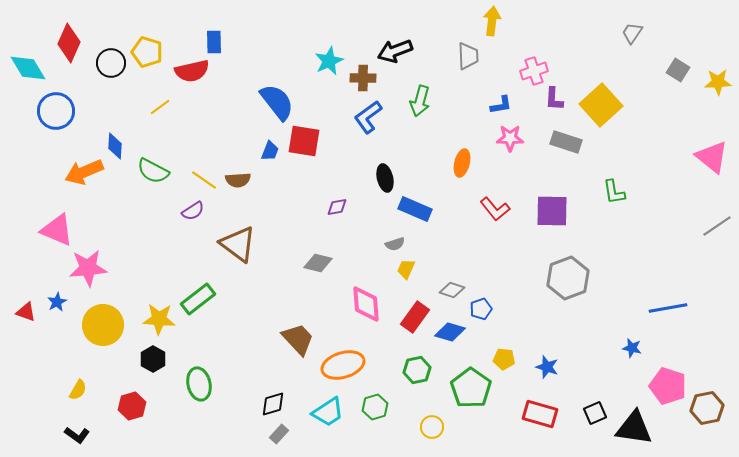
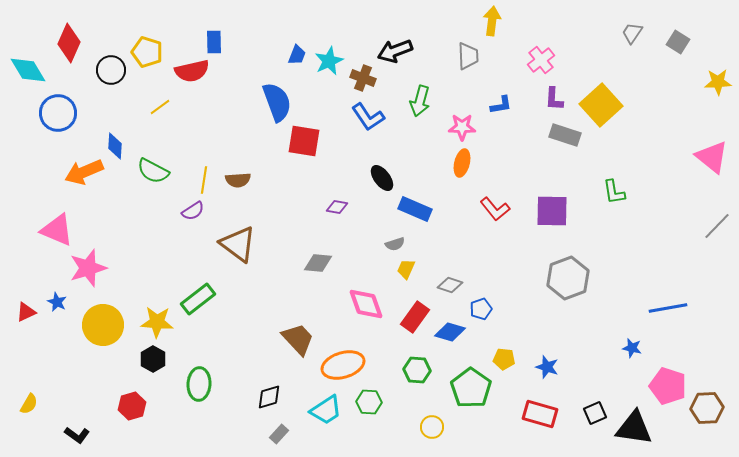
black circle at (111, 63): moved 7 px down
cyan diamond at (28, 68): moved 2 px down
gray square at (678, 70): moved 28 px up
pink cross at (534, 71): moved 7 px right, 11 px up; rotated 20 degrees counterclockwise
brown cross at (363, 78): rotated 20 degrees clockwise
blue semicircle at (277, 102): rotated 18 degrees clockwise
blue circle at (56, 111): moved 2 px right, 2 px down
blue L-shape at (368, 117): rotated 88 degrees counterclockwise
pink star at (510, 138): moved 48 px left, 11 px up
gray rectangle at (566, 142): moved 1 px left, 7 px up
blue trapezoid at (270, 151): moved 27 px right, 96 px up
black ellipse at (385, 178): moved 3 px left; rotated 24 degrees counterclockwise
yellow line at (204, 180): rotated 64 degrees clockwise
purple diamond at (337, 207): rotated 20 degrees clockwise
gray line at (717, 226): rotated 12 degrees counterclockwise
gray diamond at (318, 263): rotated 8 degrees counterclockwise
pink star at (88, 268): rotated 12 degrees counterclockwise
gray diamond at (452, 290): moved 2 px left, 5 px up
blue star at (57, 302): rotated 18 degrees counterclockwise
pink diamond at (366, 304): rotated 15 degrees counterclockwise
red triangle at (26, 312): rotated 45 degrees counterclockwise
yellow star at (159, 319): moved 2 px left, 3 px down
green hexagon at (417, 370): rotated 16 degrees clockwise
green ellipse at (199, 384): rotated 16 degrees clockwise
yellow semicircle at (78, 390): moved 49 px left, 14 px down
black diamond at (273, 404): moved 4 px left, 7 px up
green hexagon at (375, 407): moved 6 px left, 5 px up; rotated 20 degrees clockwise
brown hexagon at (707, 408): rotated 8 degrees clockwise
cyan trapezoid at (328, 412): moved 2 px left, 2 px up
